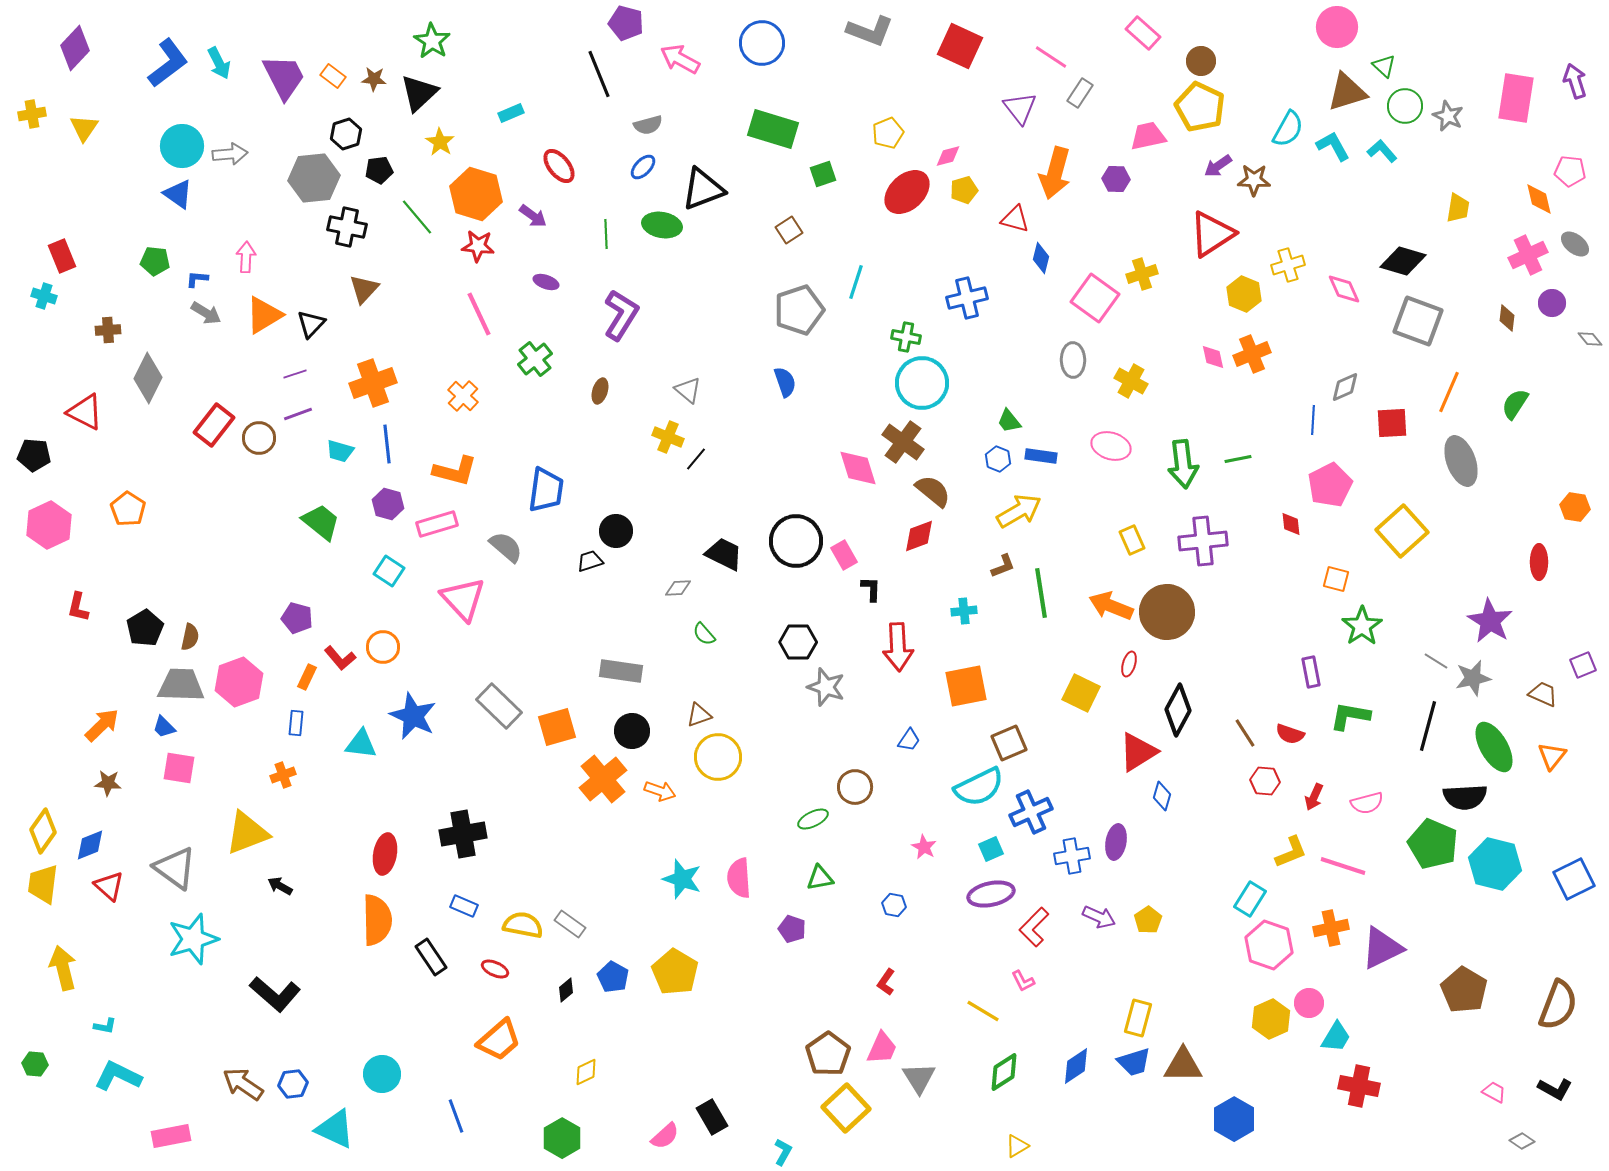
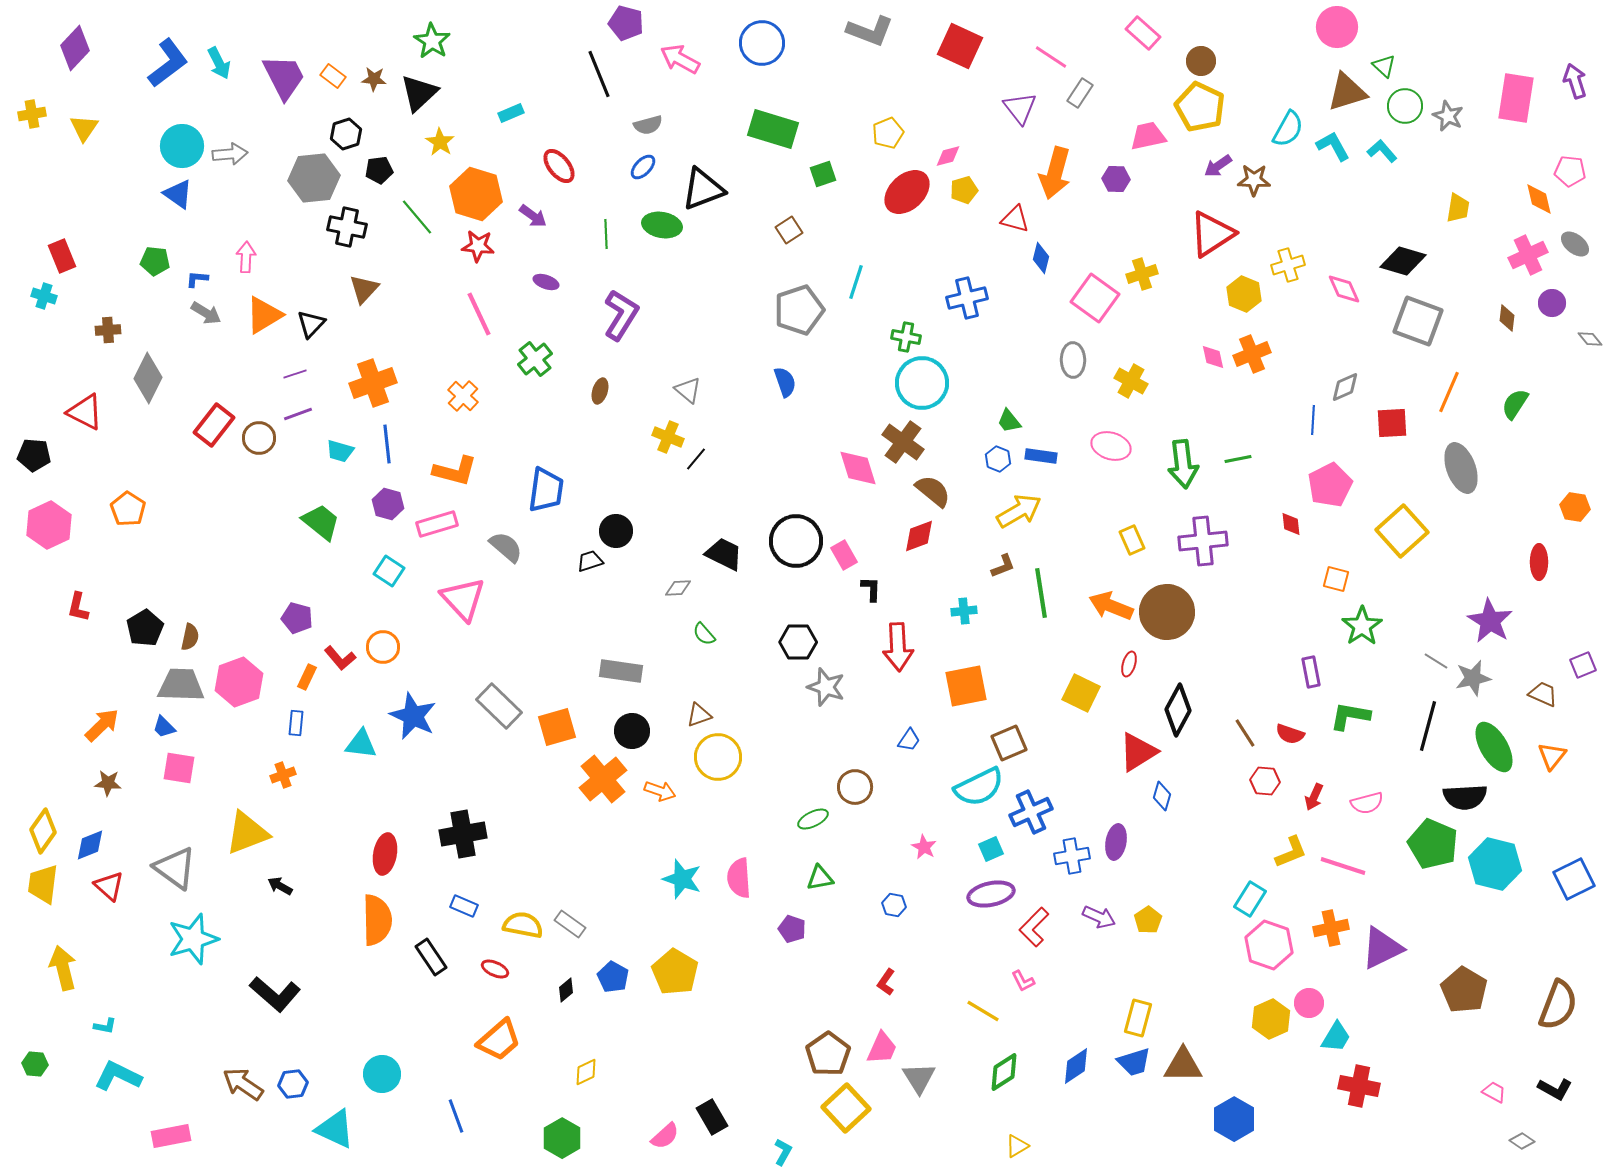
gray ellipse at (1461, 461): moved 7 px down
